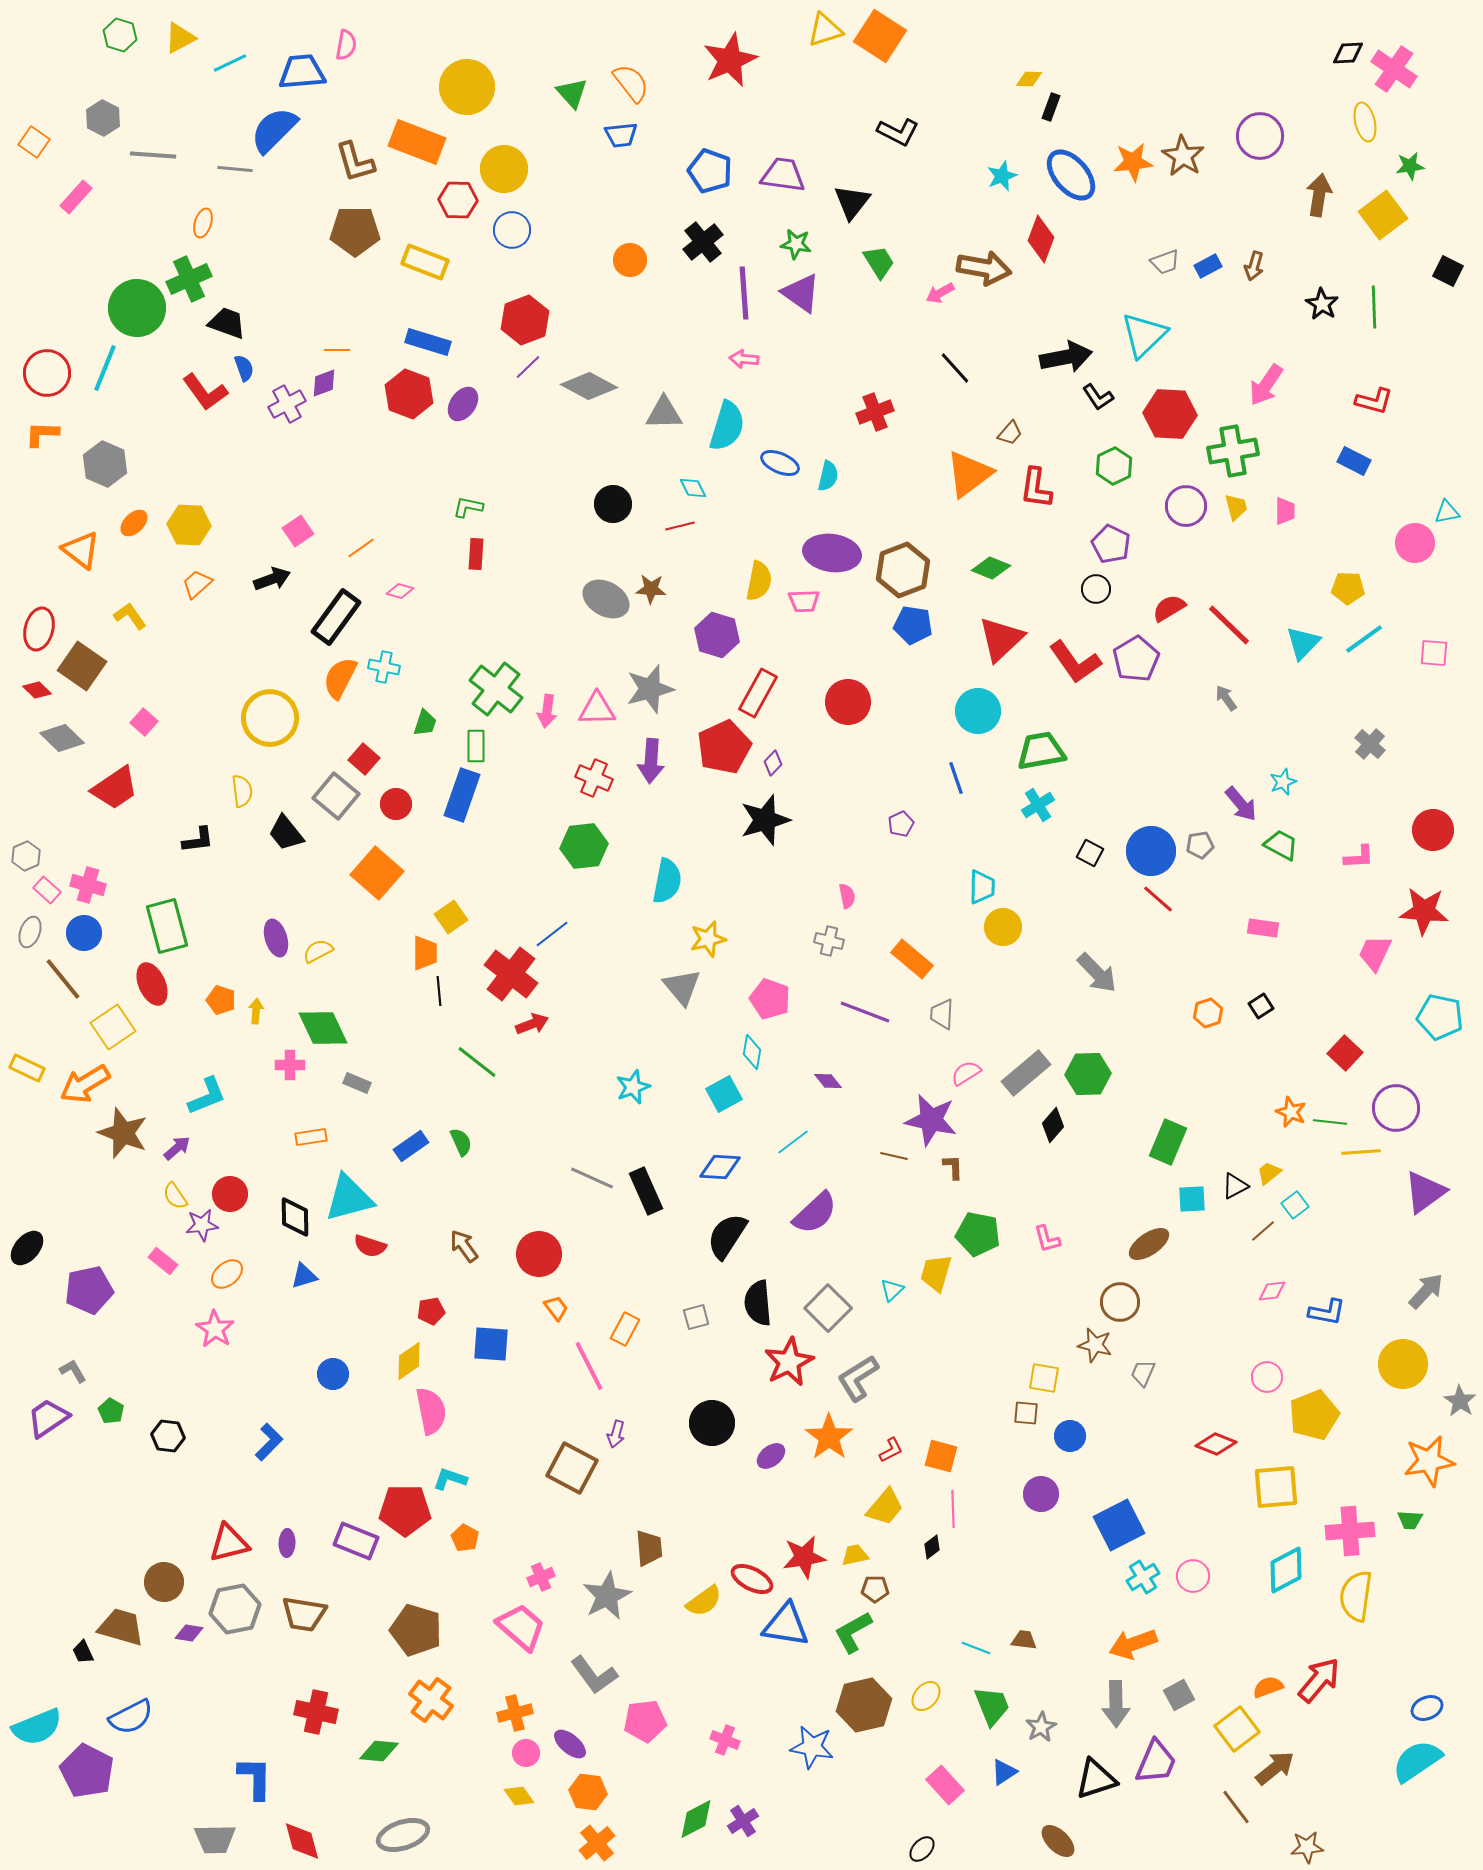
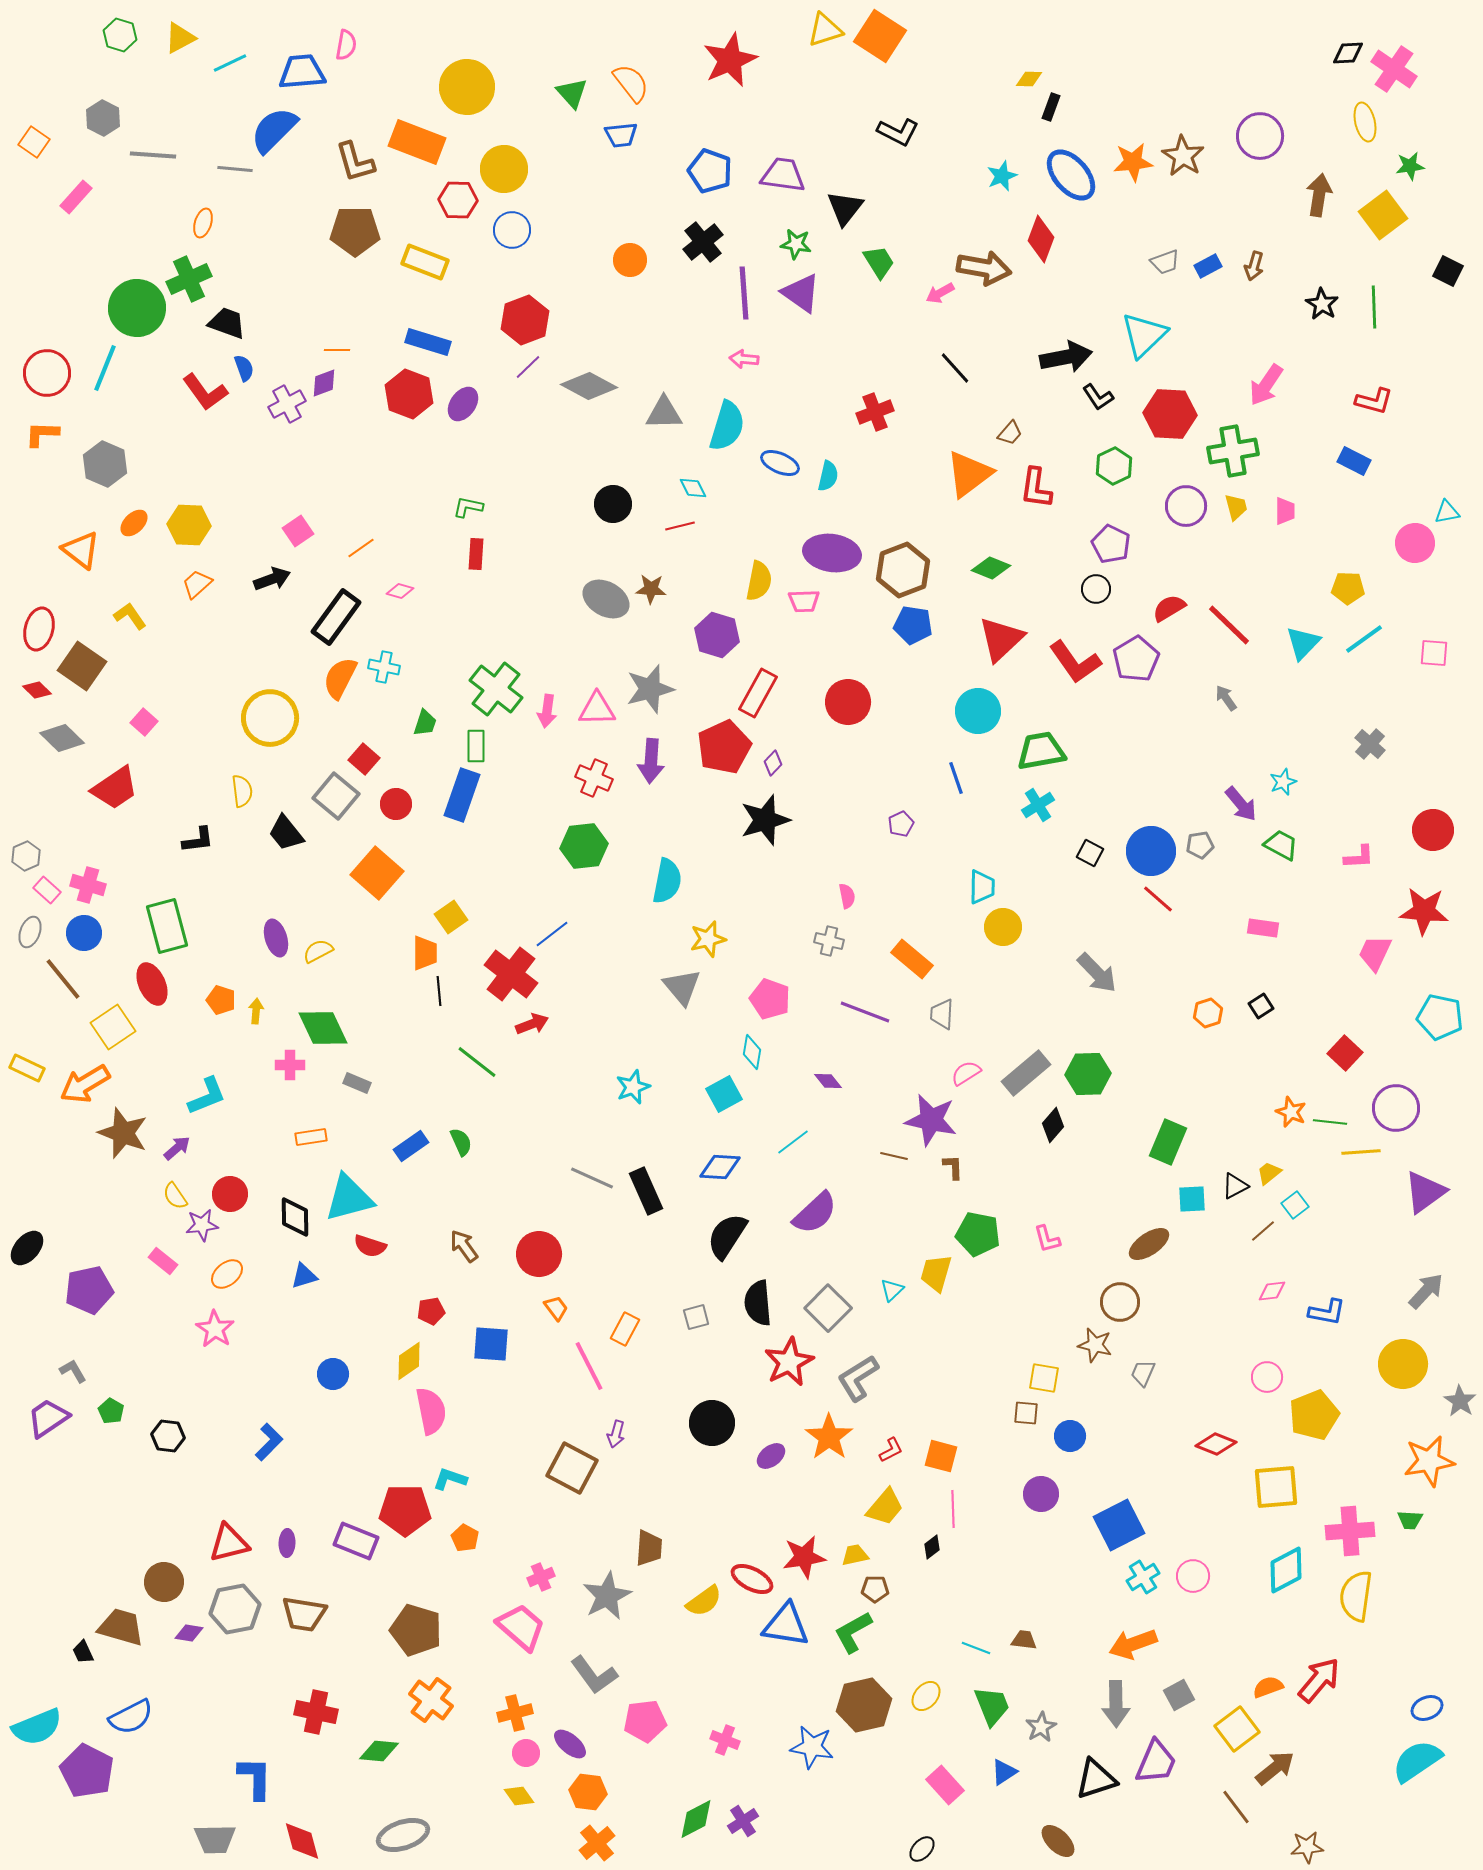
black triangle at (852, 202): moved 7 px left, 6 px down
brown trapezoid at (649, 1548): rotated 9 degrees clockwise
